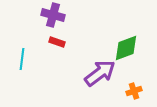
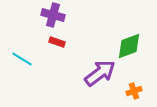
green diamond: moved 3 px right, 2 px up
cyan line: rotated 65 degrees counterclockwise
